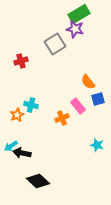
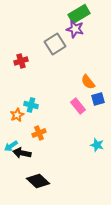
orange cross: moved 23 px left, 15 px down
